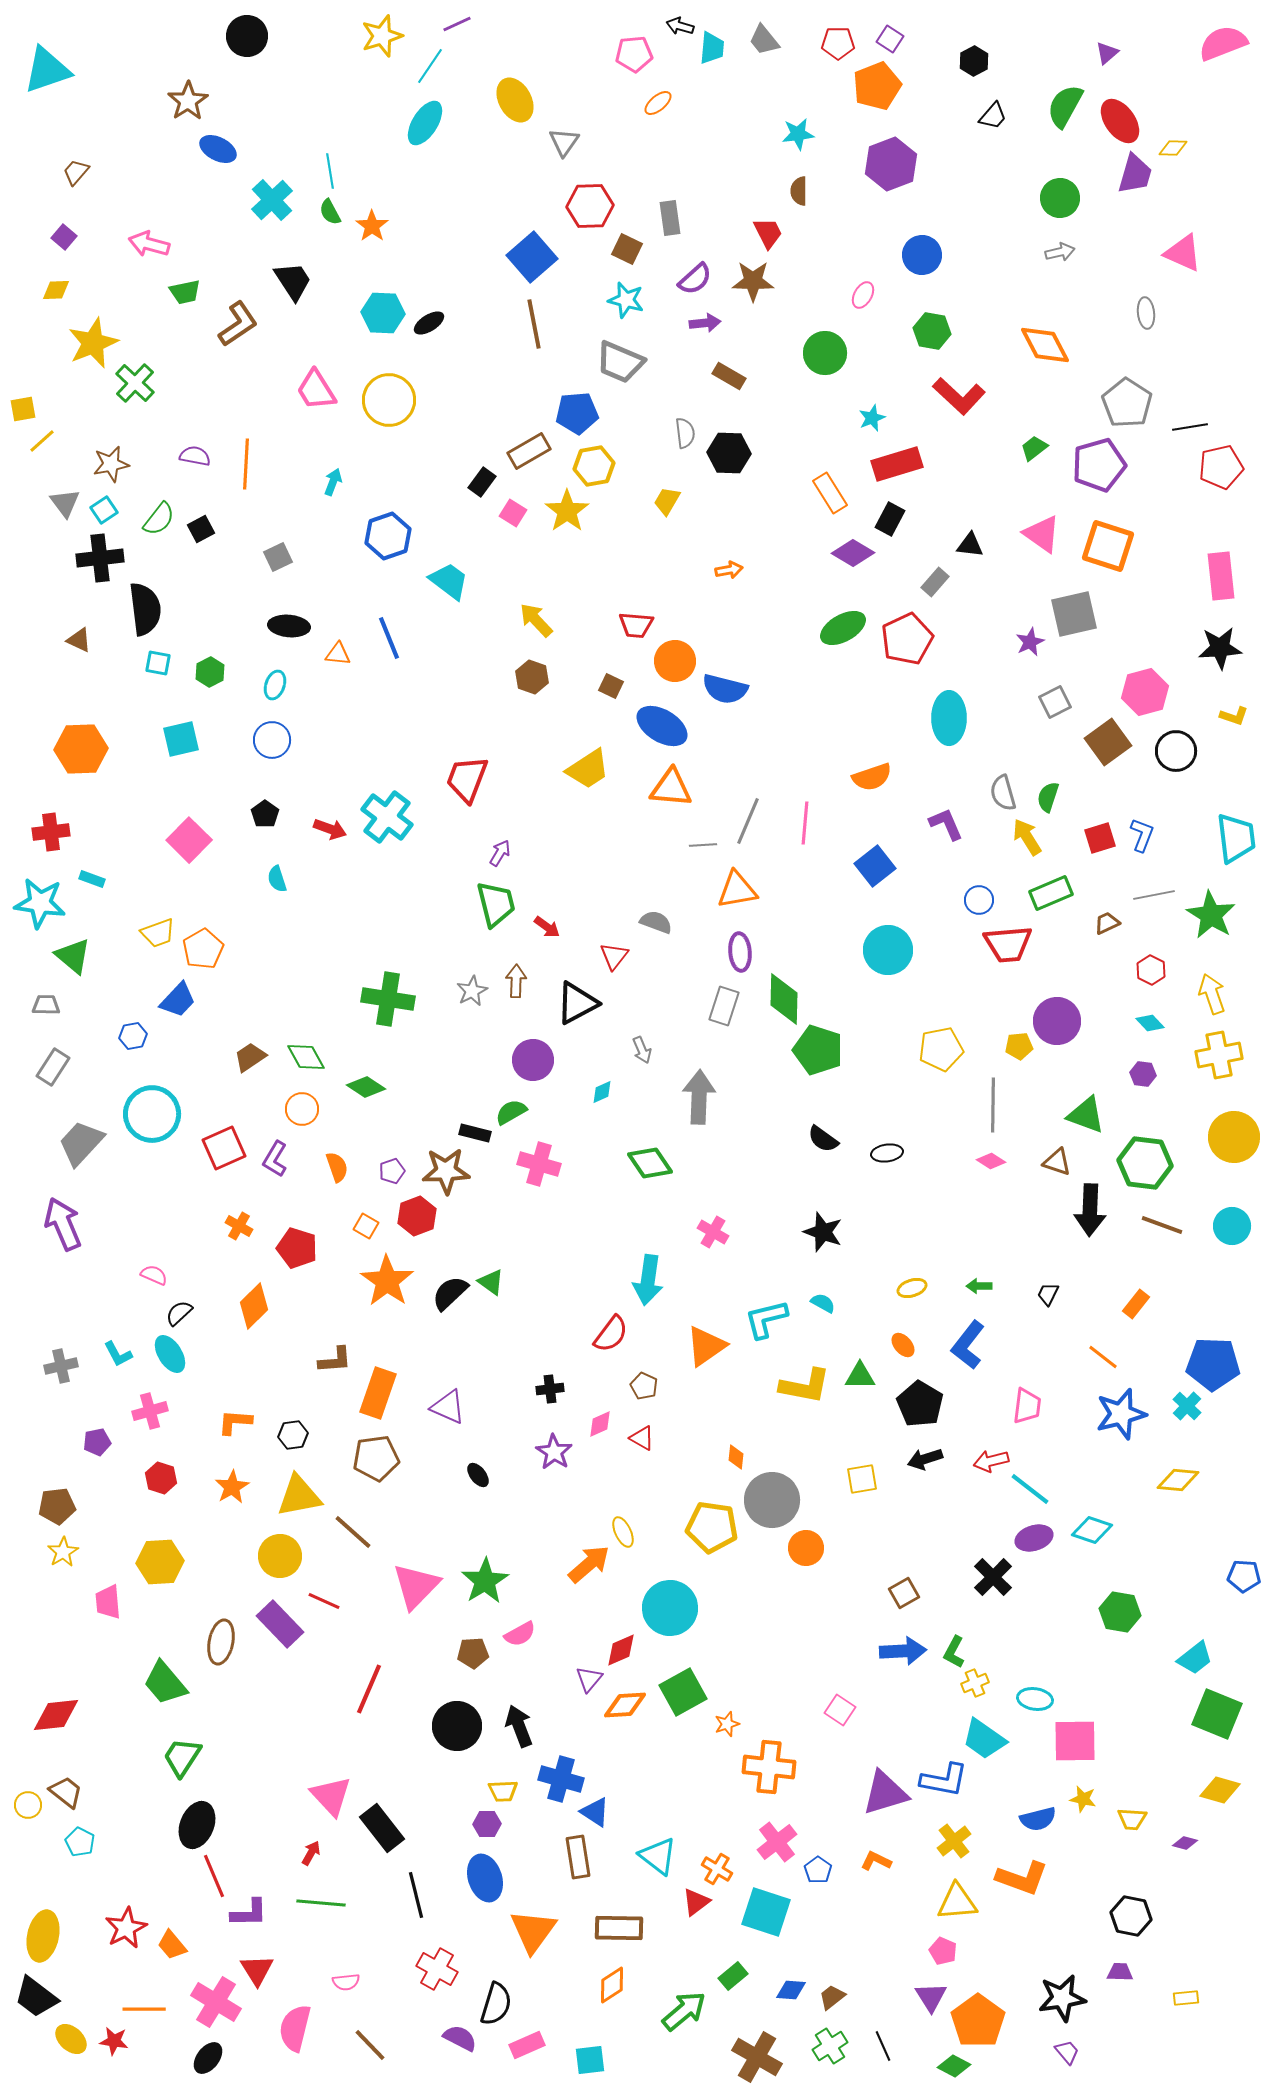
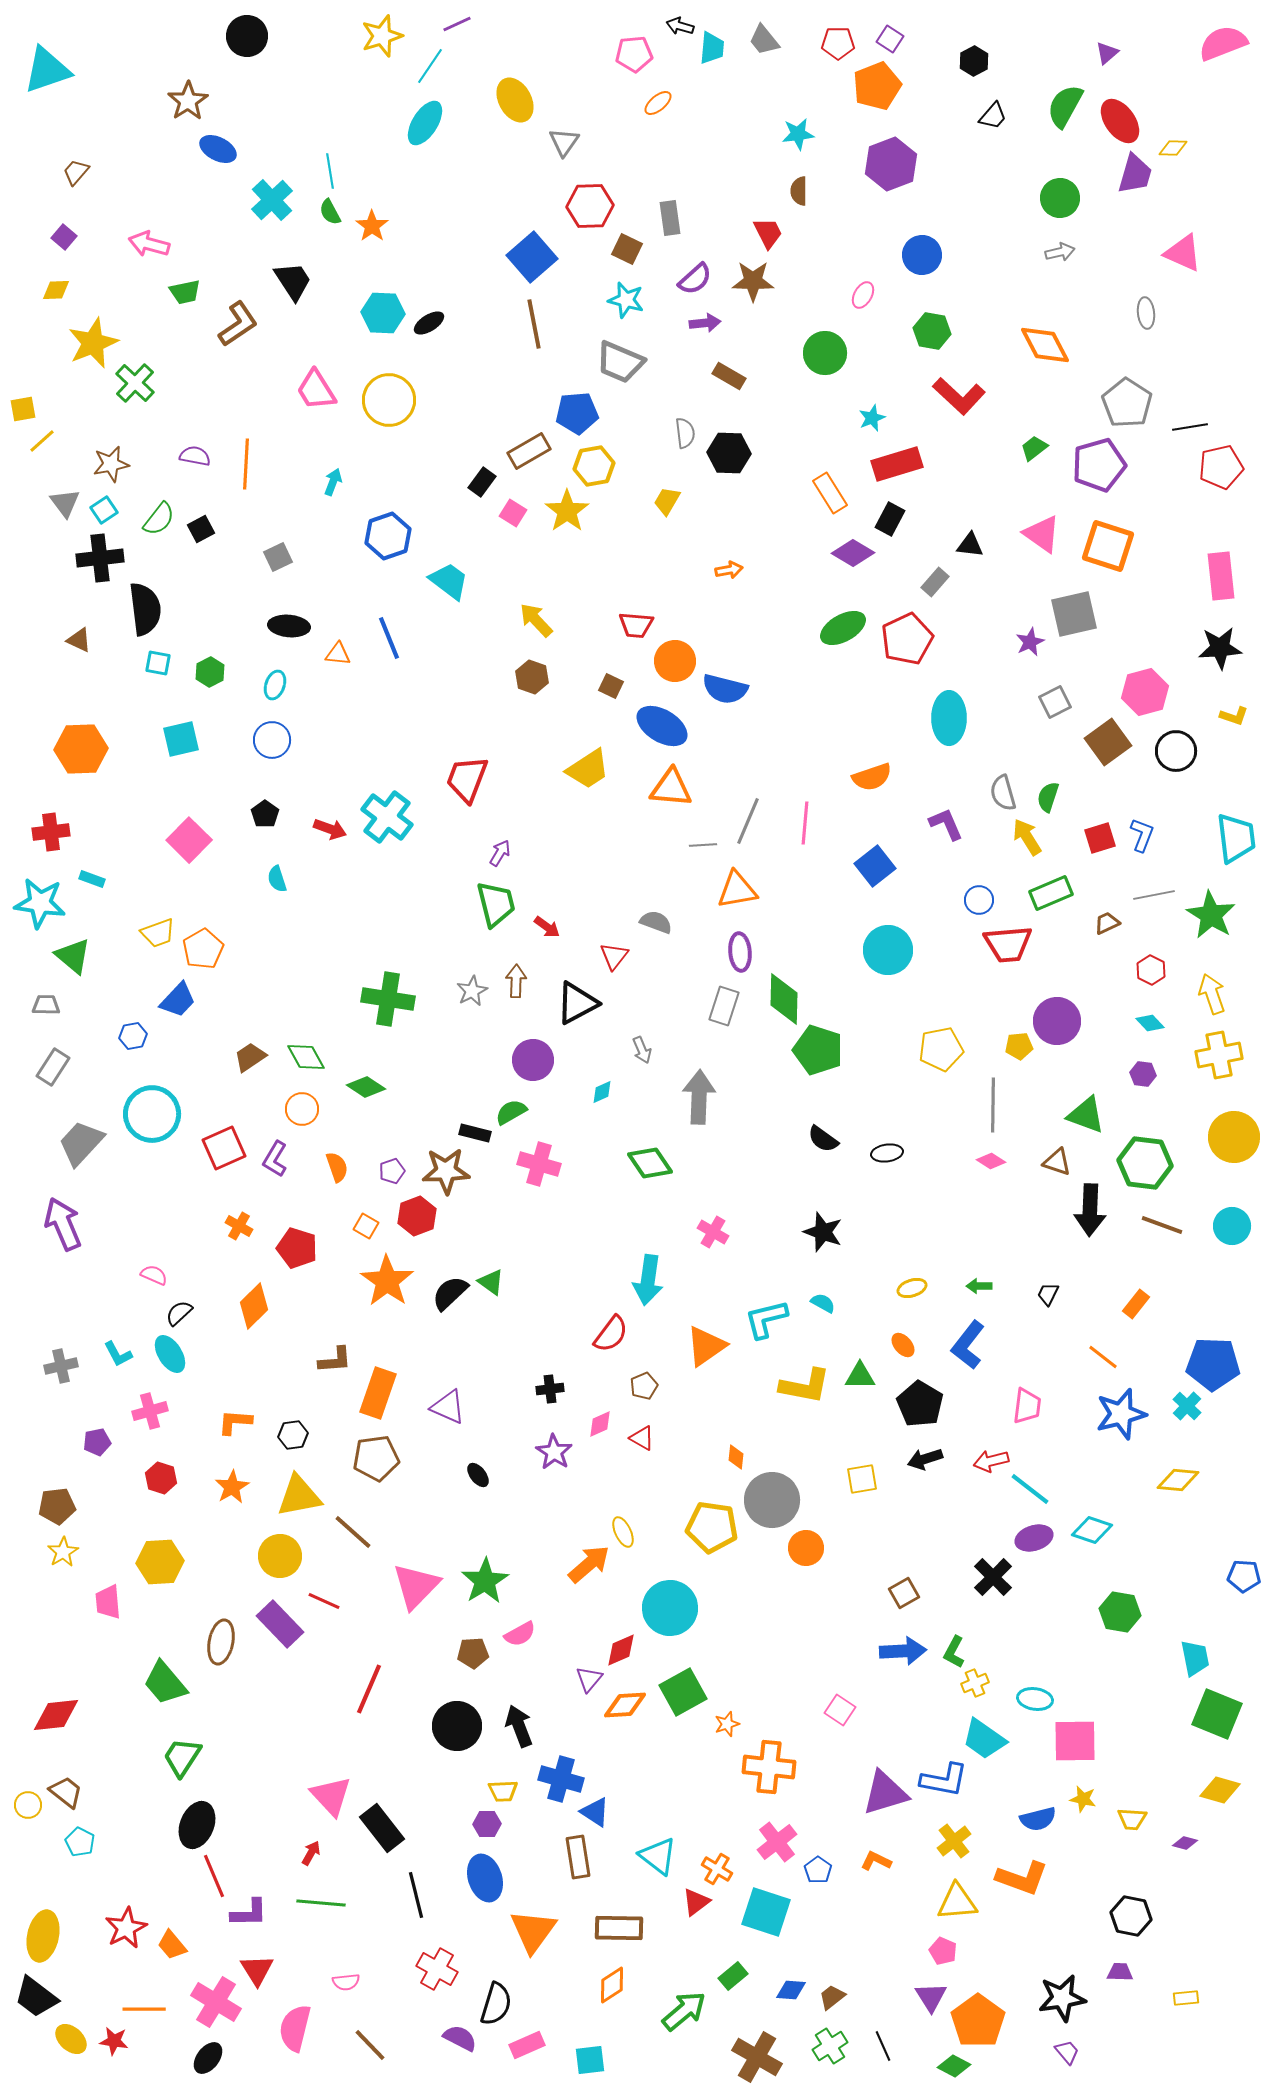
brown pentagon at (644, 1386): rotated 24 degrees clockwise
cyan trapezoid at (1195, 1658): rotated 63 degrees counterclockwise
